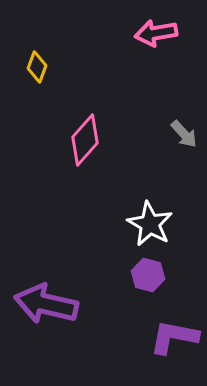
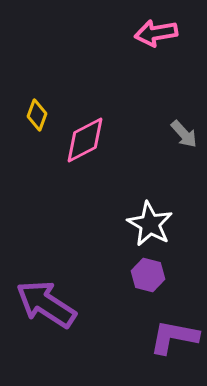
yellow diamond: moved 48 px down
pink diamond: rotated 21 degrees clockwise
purple arrow: rotated 20 degrees clockwise
